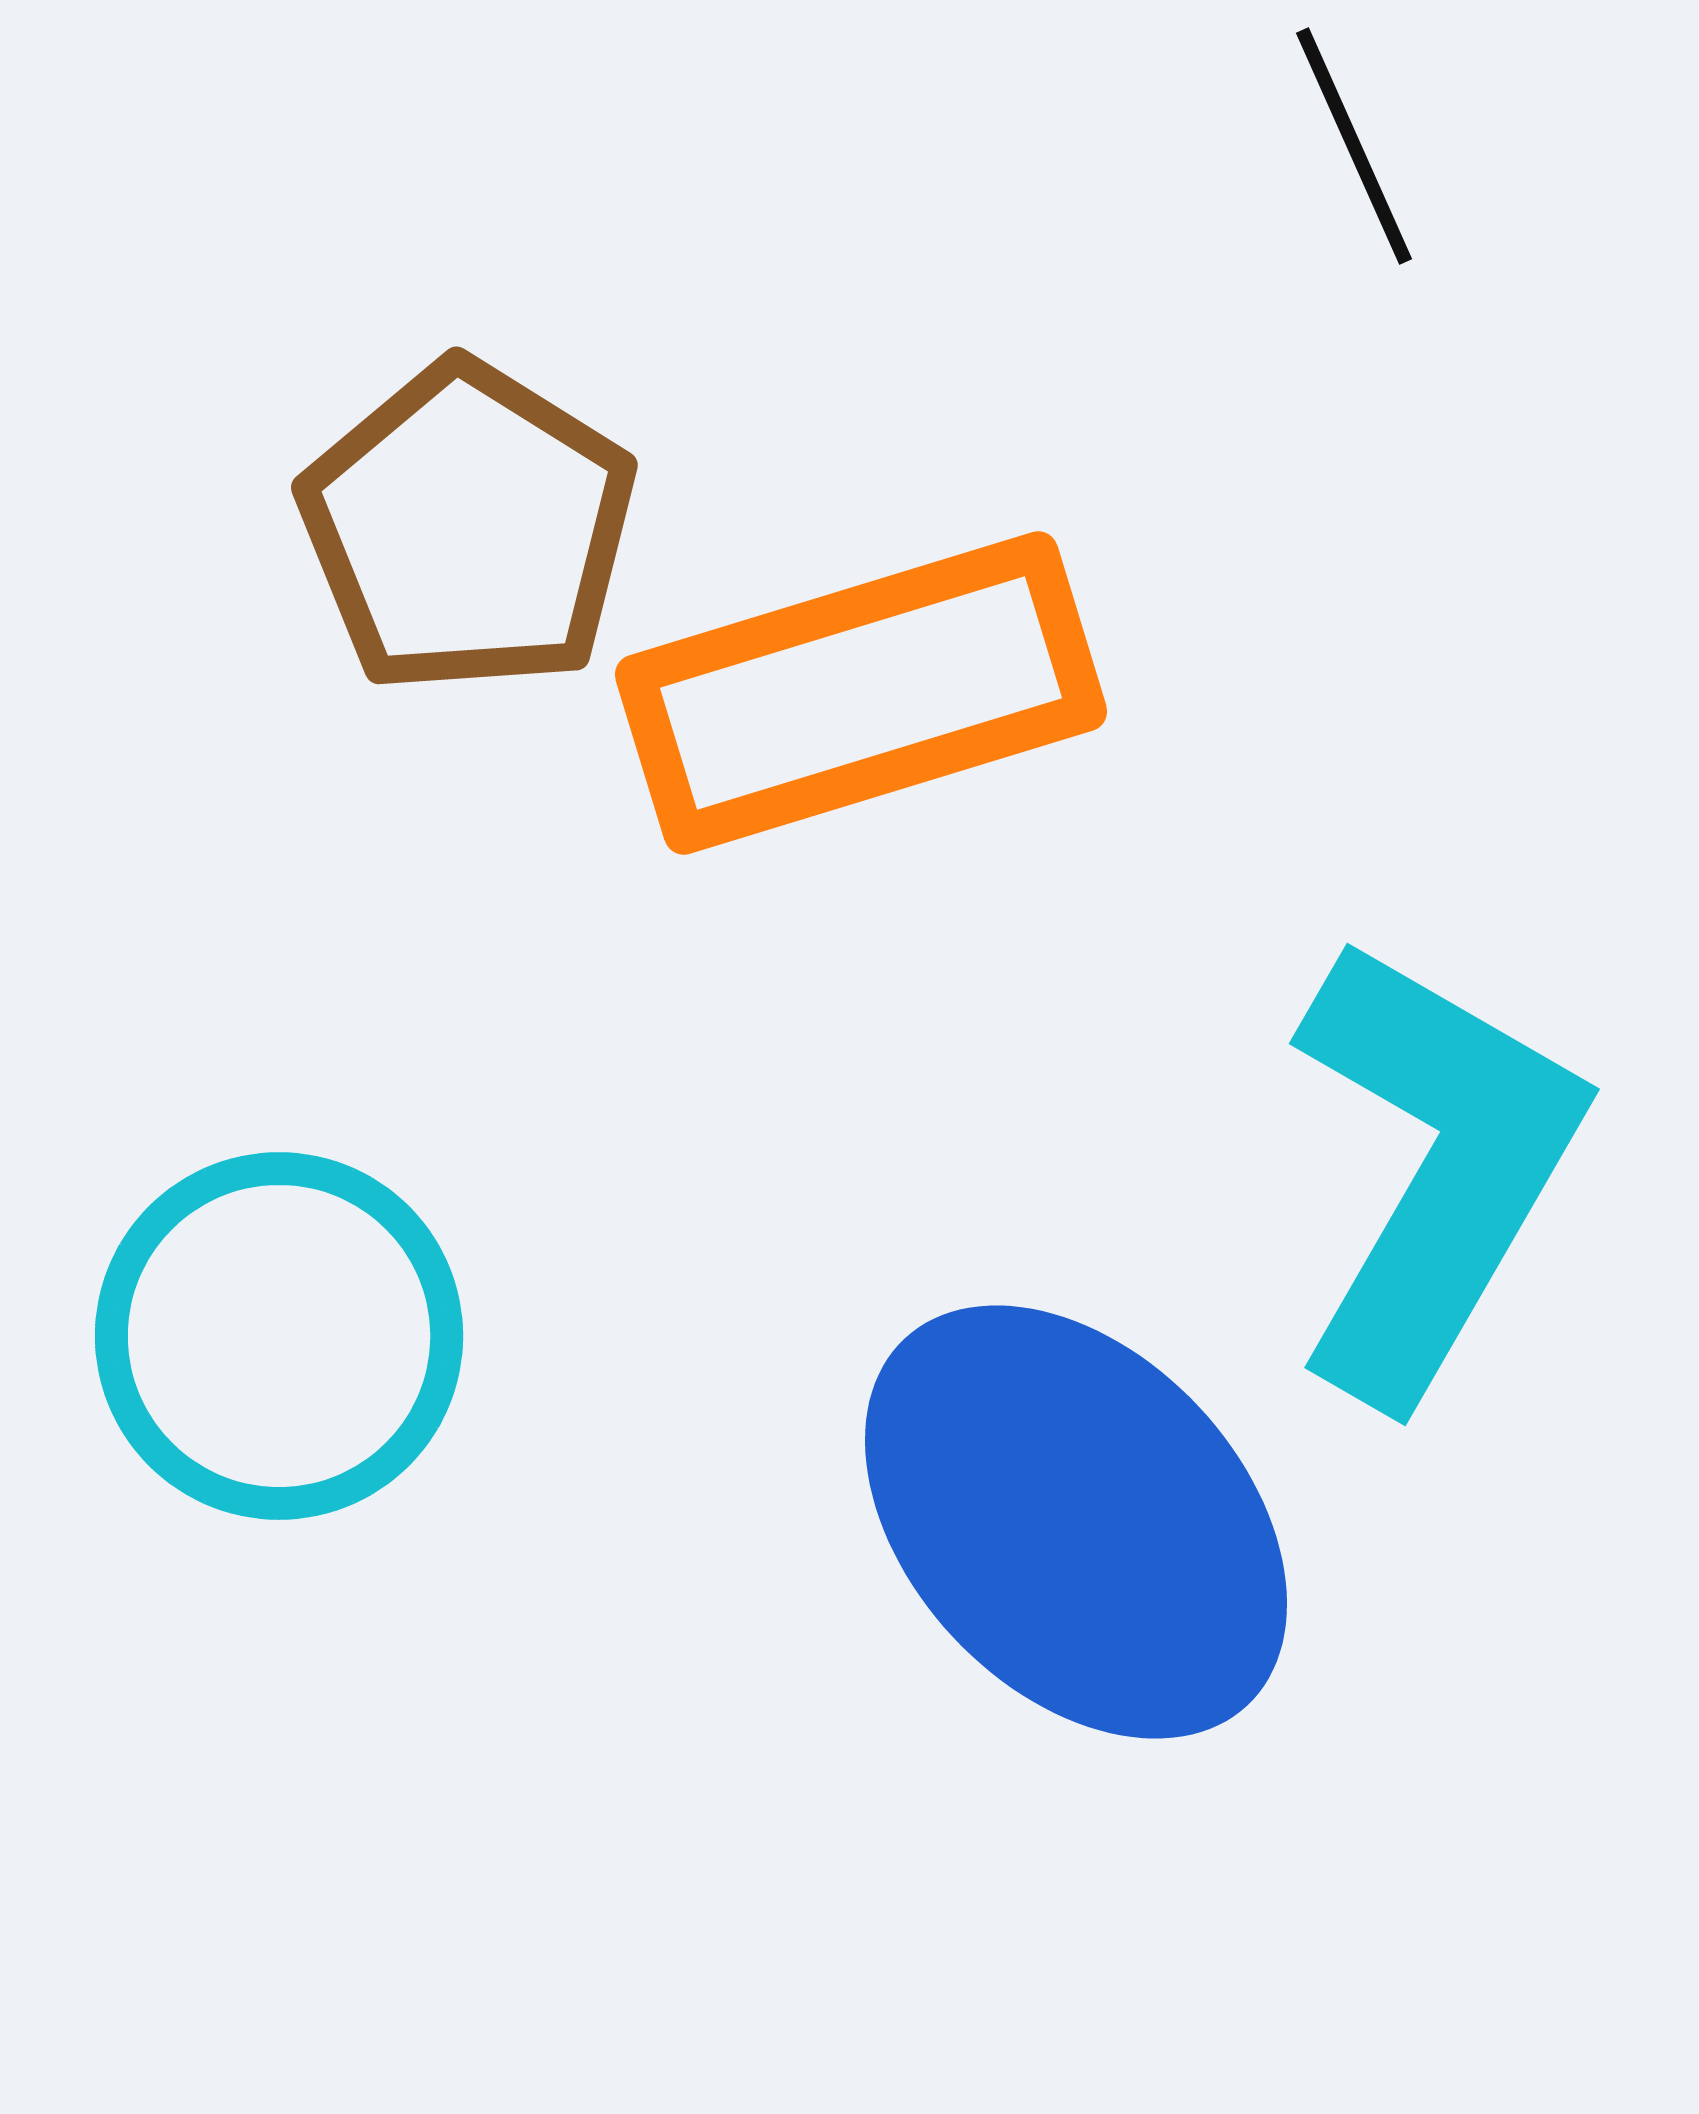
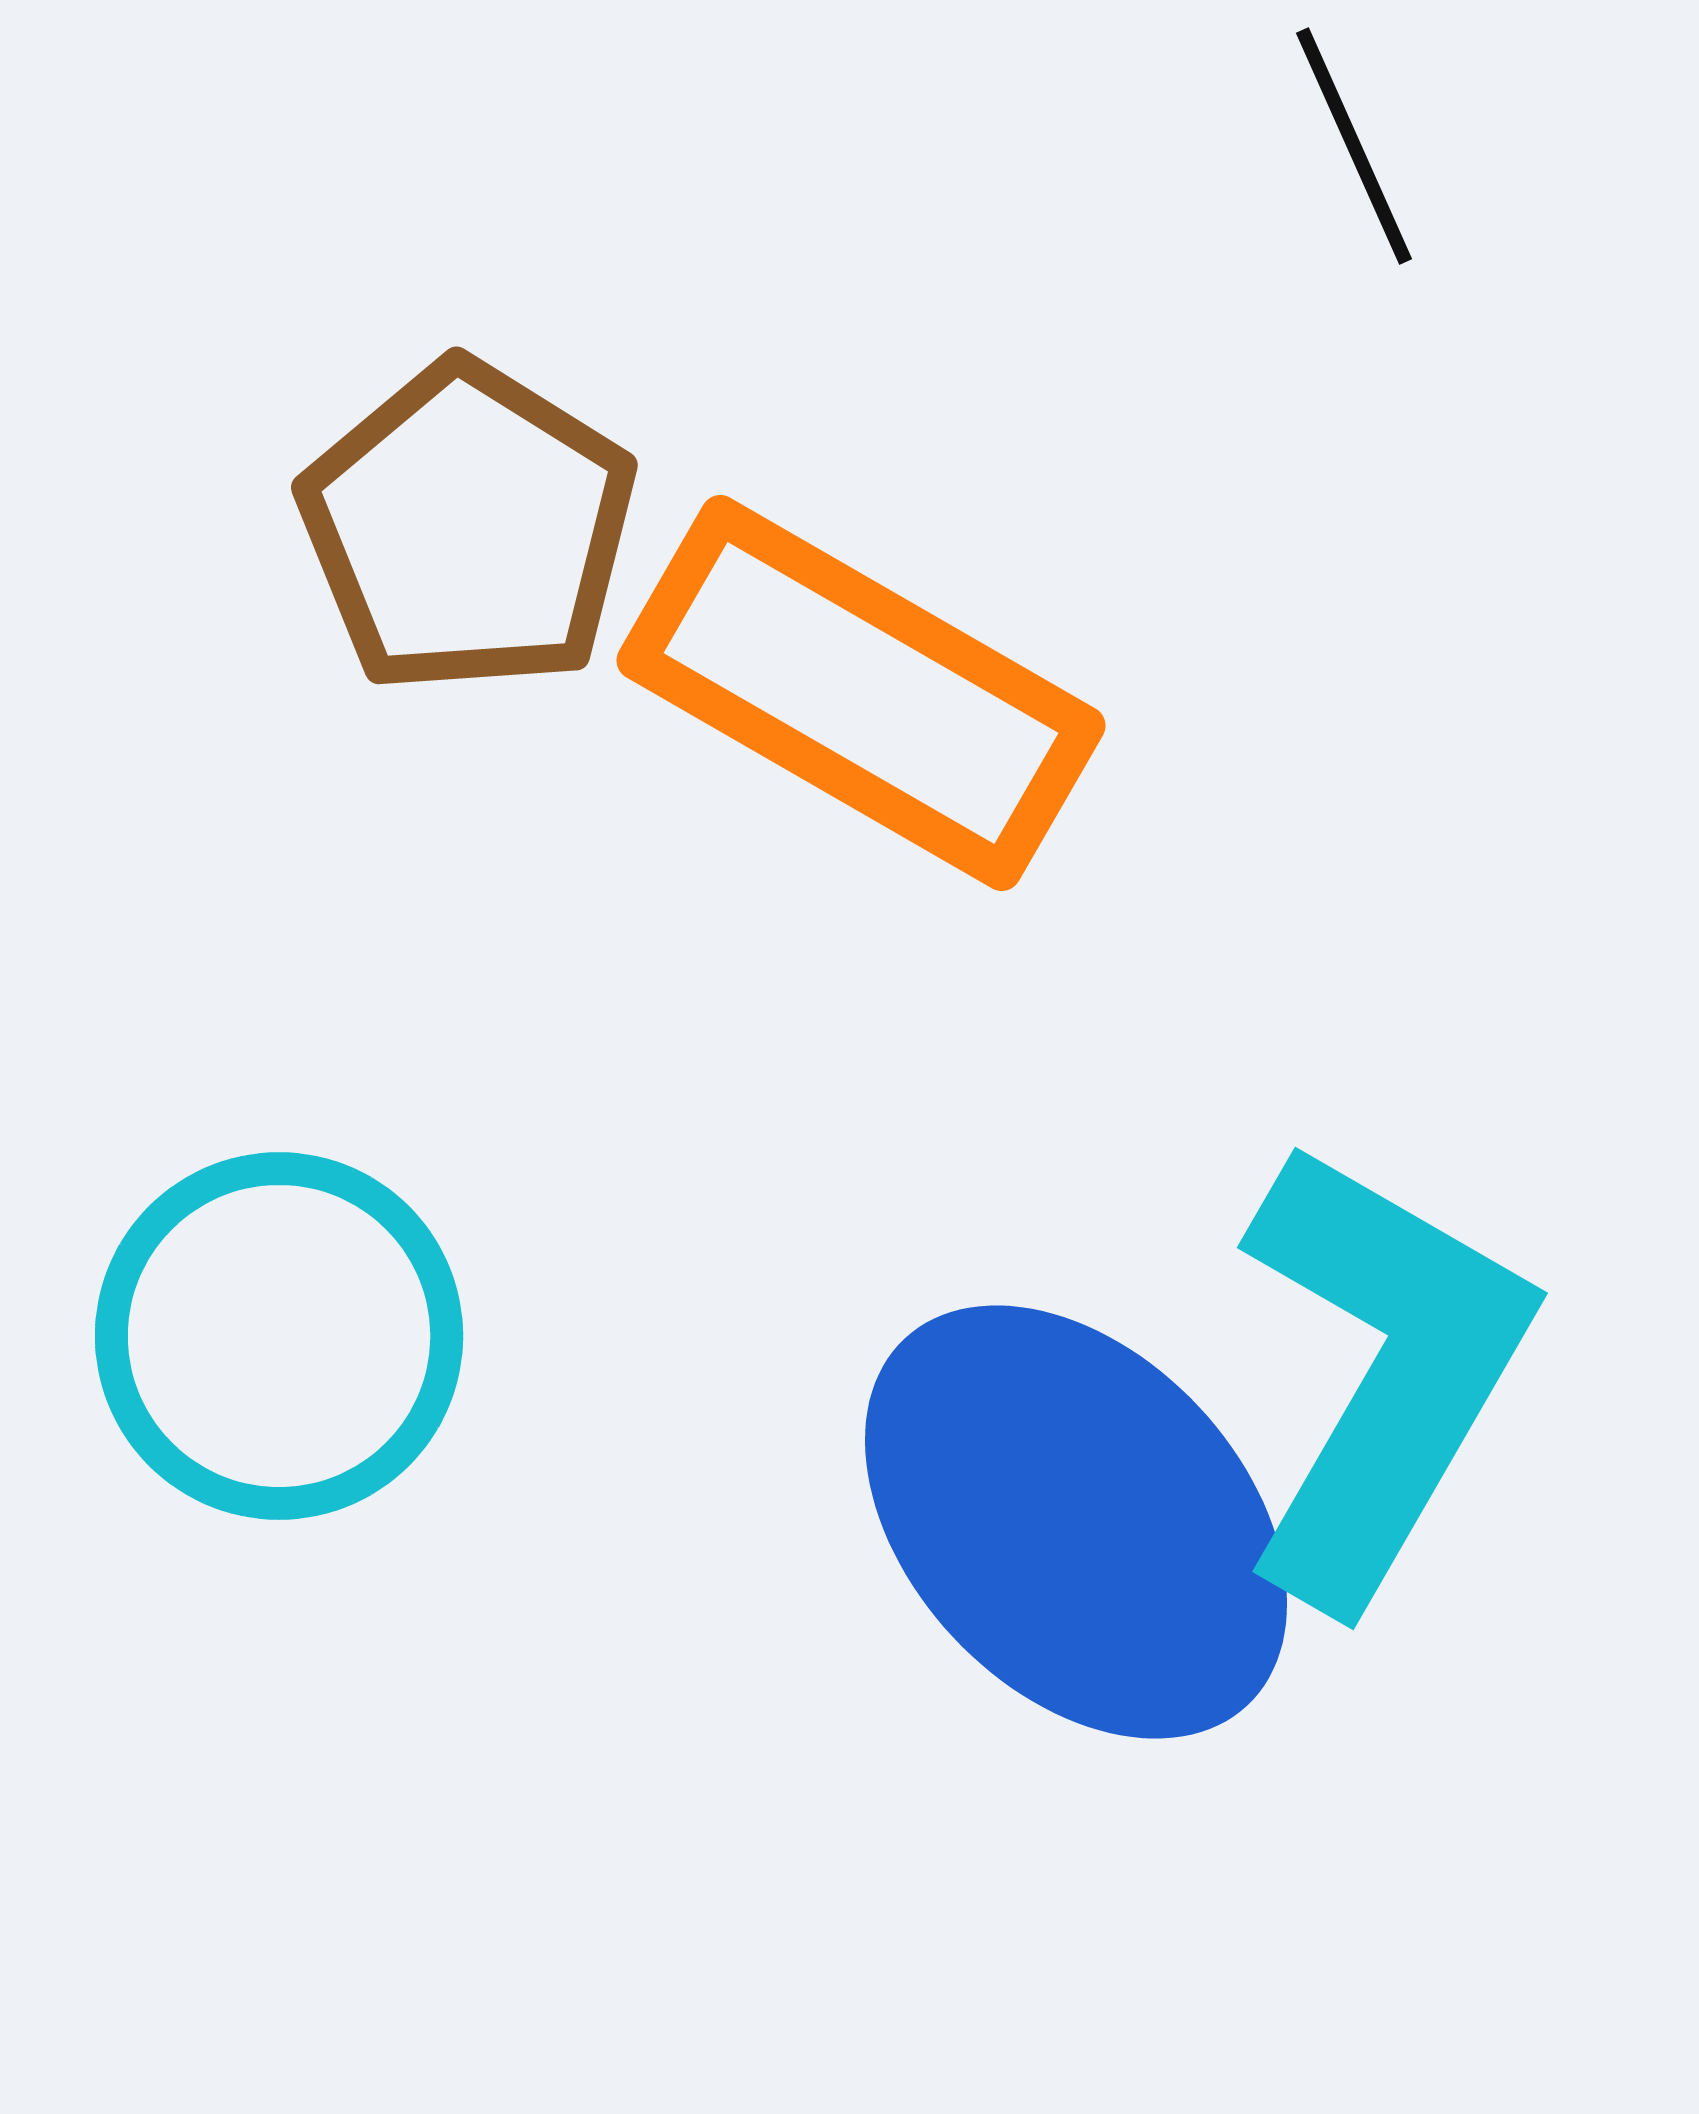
orange rectangle: rotated 47 degrees clockwise
cyan L-shape: moved 52 px left, 204 px down
